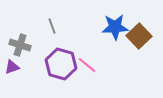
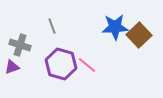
brown square: moved 1 px up
